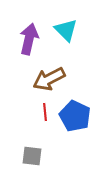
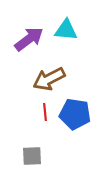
cyan triangle: rotated 40 degrees counterclockwise
purple arrow: rotated 40 degrees clockwise
blue pentagon: moved 2 px up; rotated 16 degrees counterclockwise
gray square: rotated 10 degrees counterclockwise
